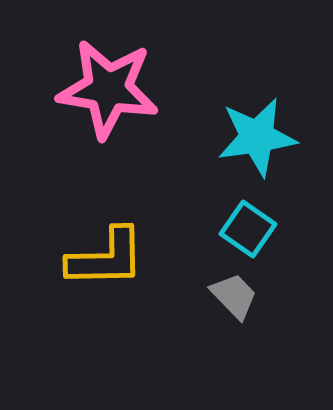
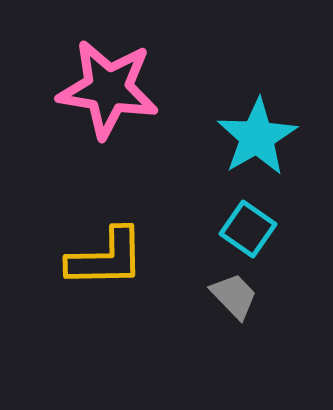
cyan star: rotated 22 degrees counterclockwise
